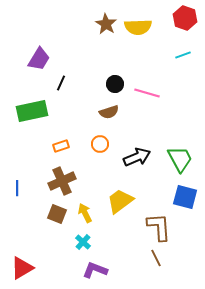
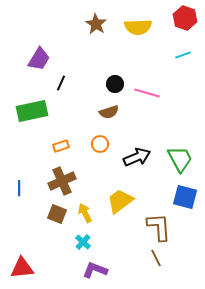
brown star: moved 10 px left
blue line: moved 2 px right
red triangle: rotated 25 degrees clockwise
